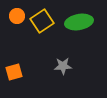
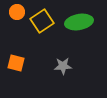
orange circle: moved 4 px up
orange square: moved 2 px right, 9 px up; rotated 30 degrees clockwise
